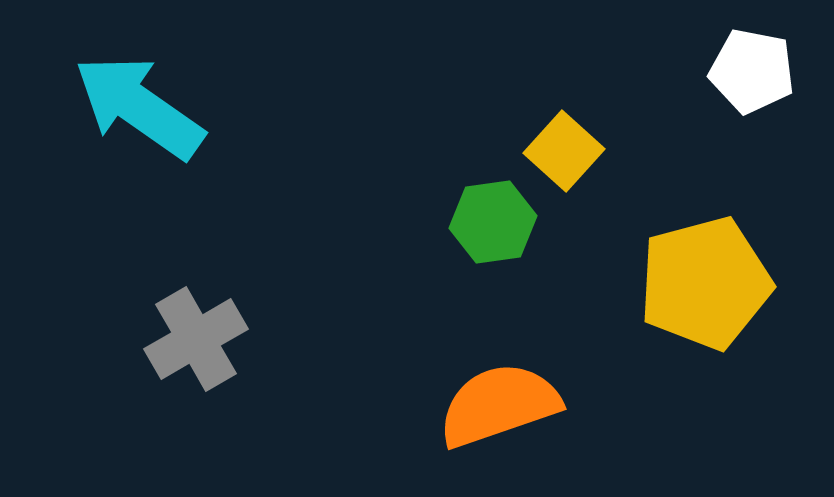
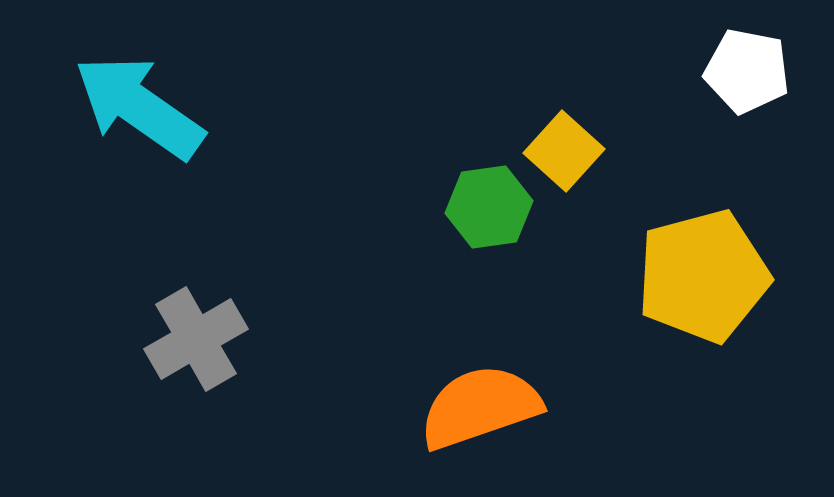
white pentagon: moved 5 px left
green hexagon: moved 4 px left, 15 px up
yellow pentagon: moved 2 px left, 7 px up
orange semicircle: moved 19 px left, 2 px down
